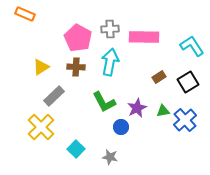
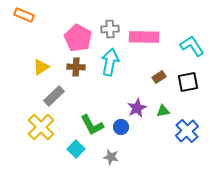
orange rectangle: moved 1 px left, 1 px down
black square: rotated 20 degrees clockwise
green L-shape: moved 12 px left, 23 px down
blue cross: moved 2 px right, 11 px down
gray star: moved 1 px right
